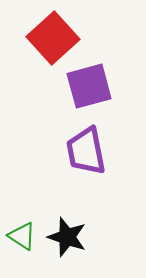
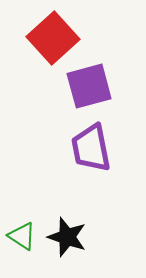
purple trapezoid: moved 5 px right, 3 px up
